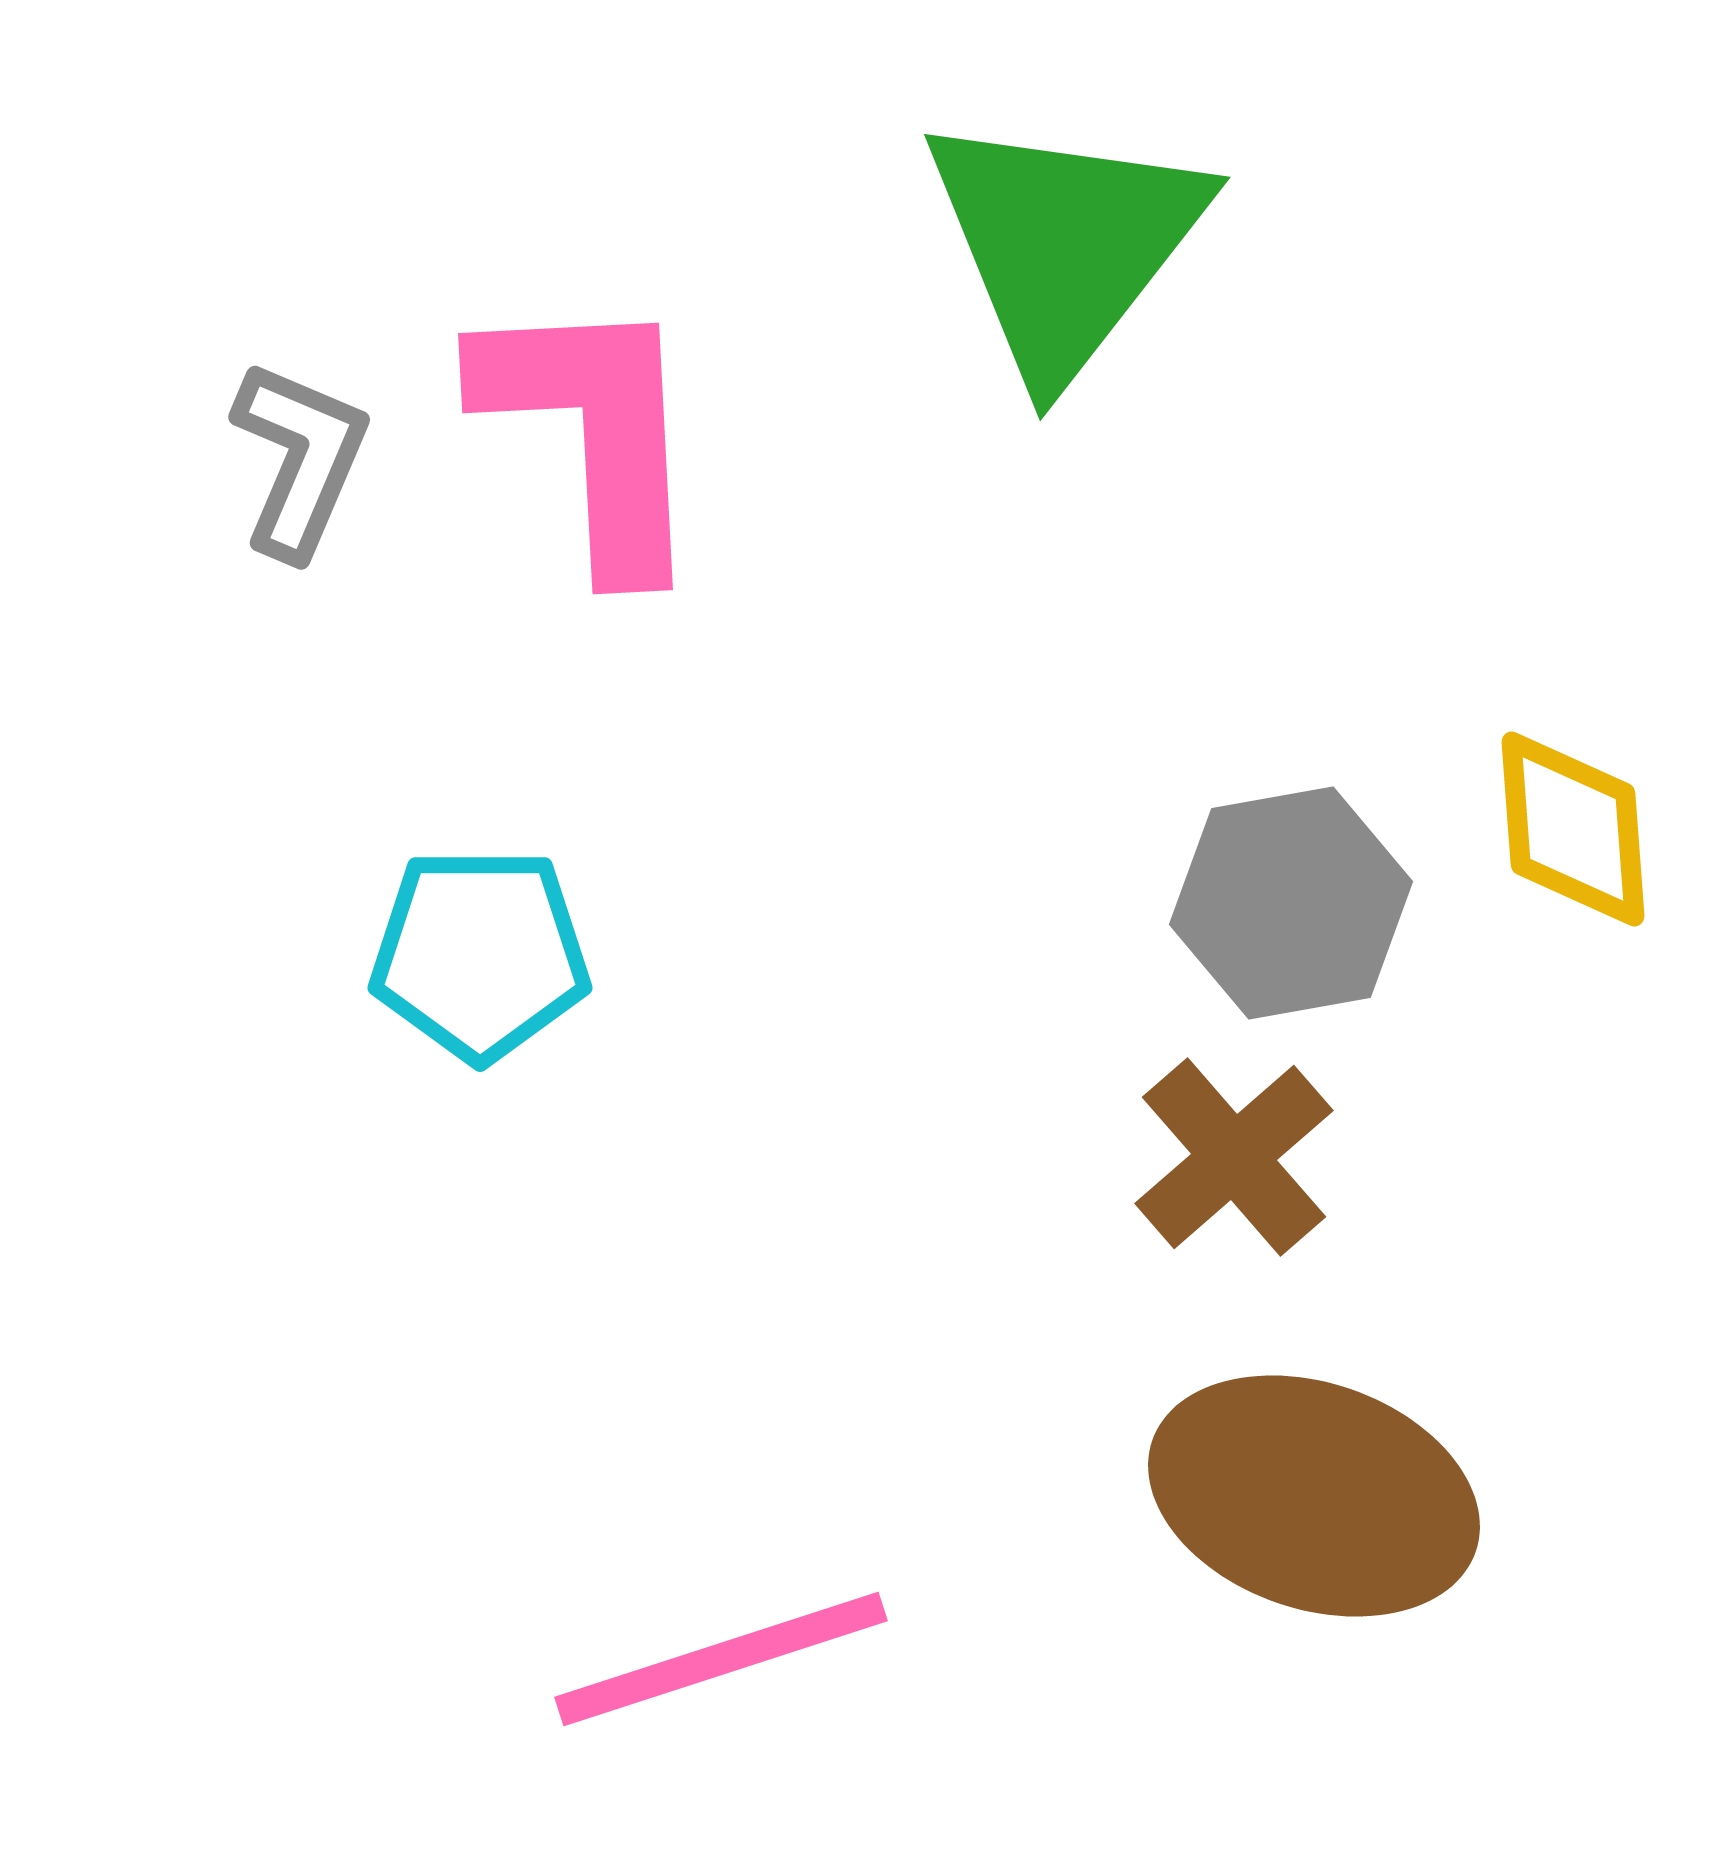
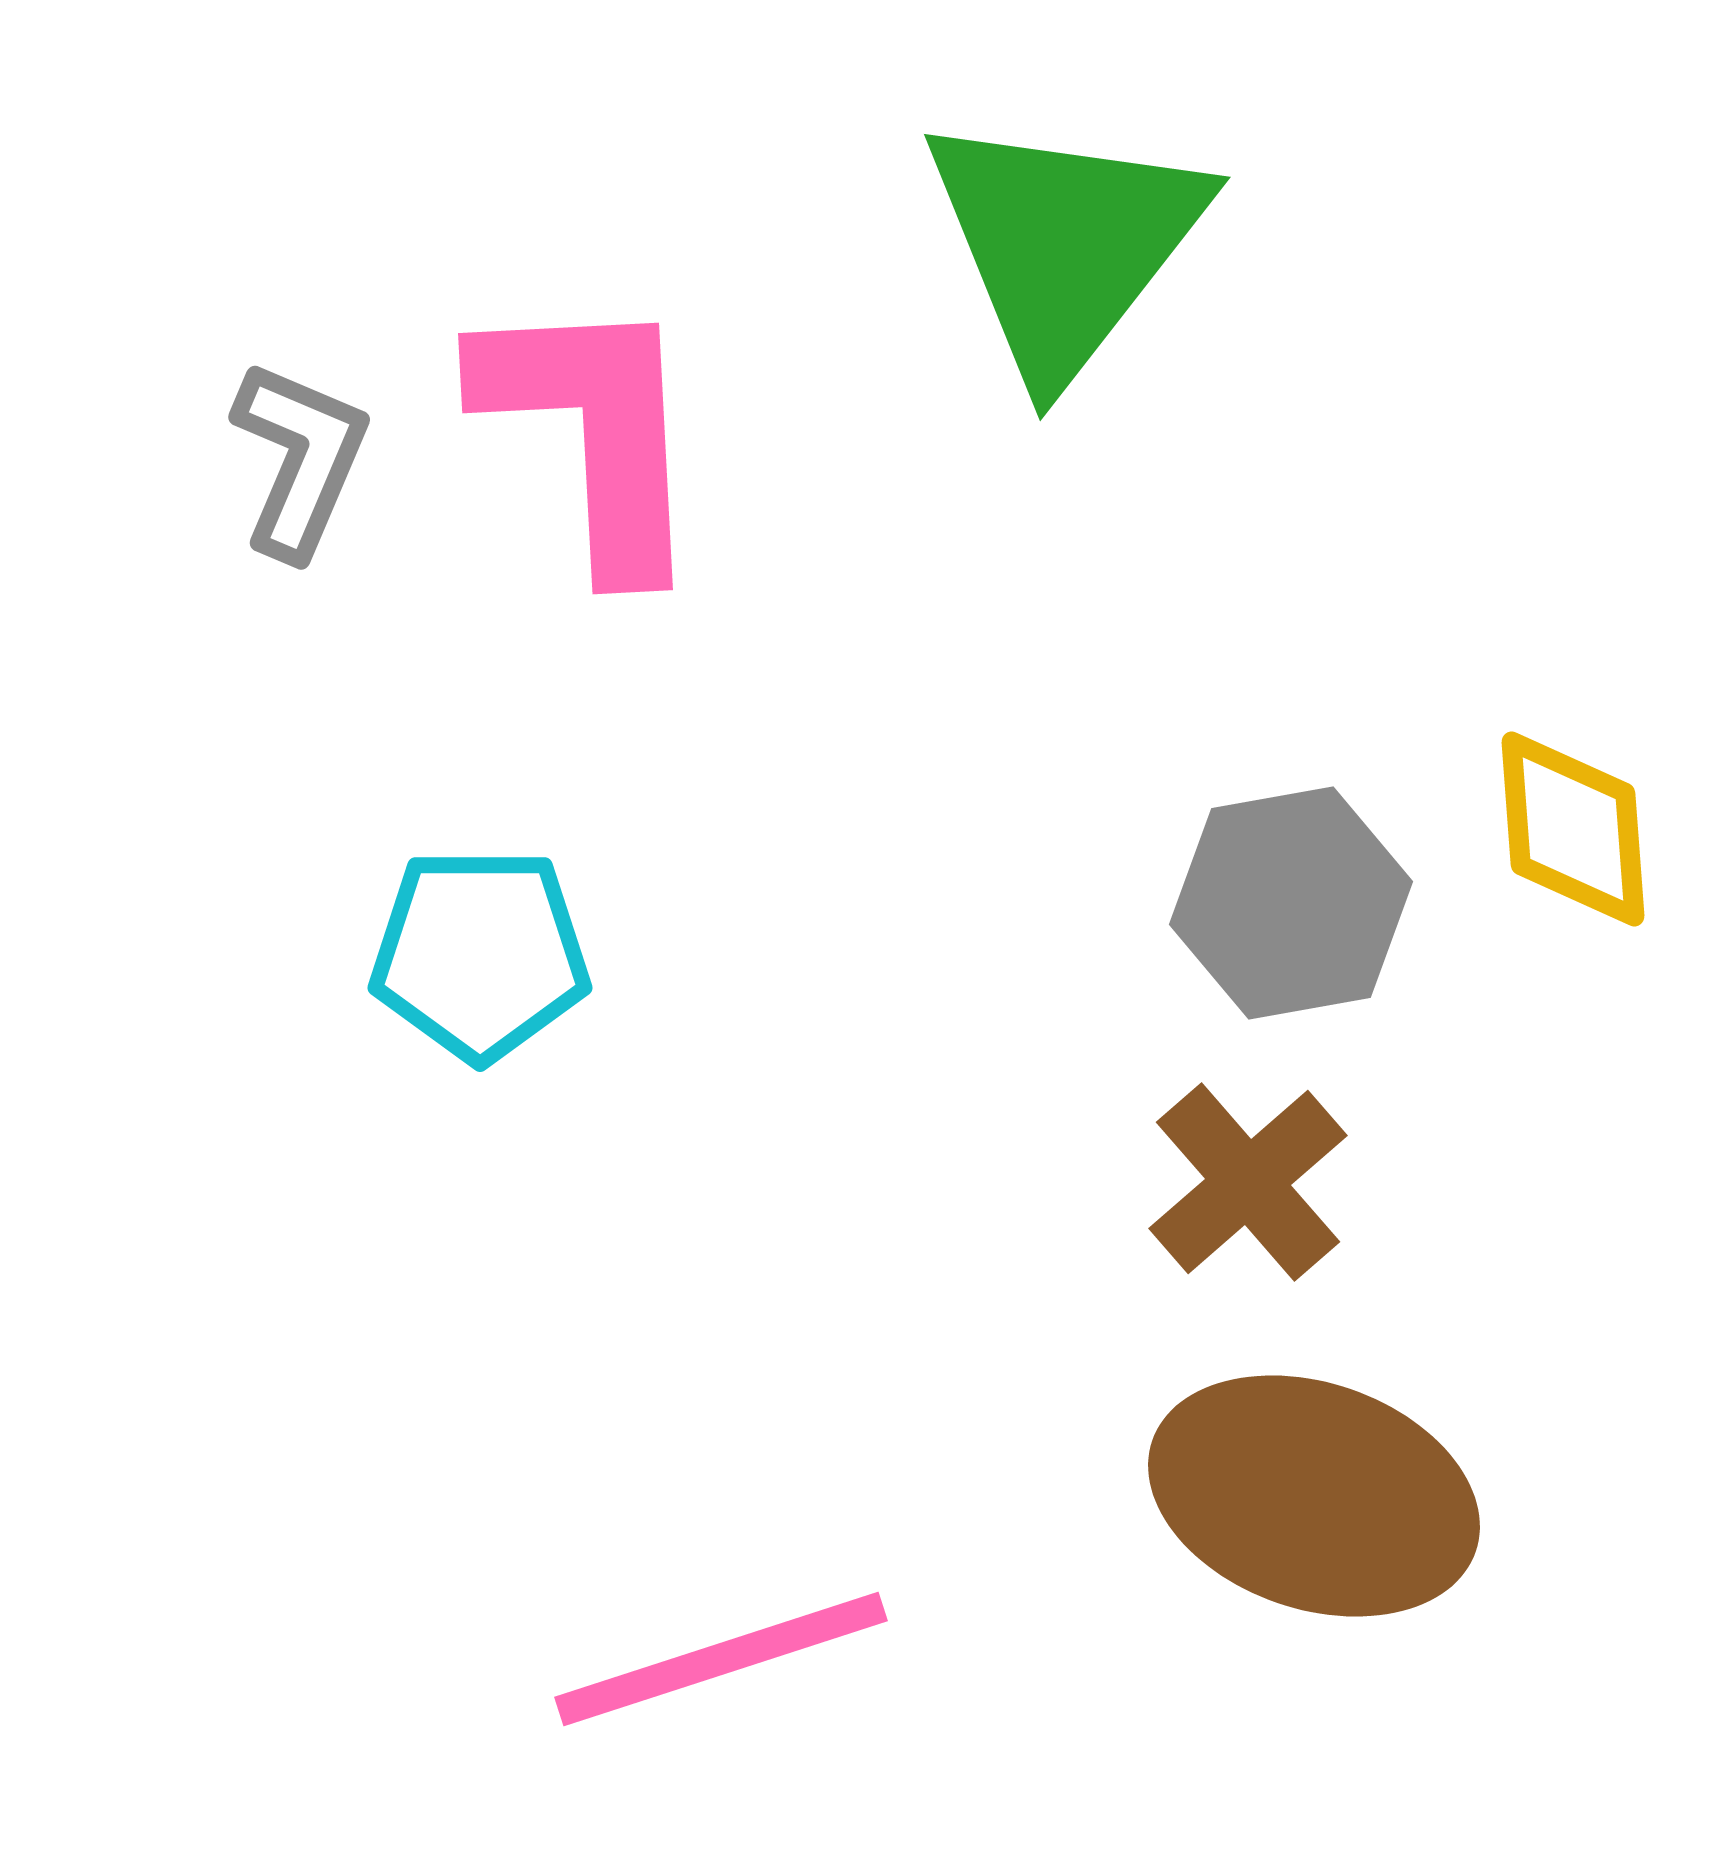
brown cross: moved 14 px right, 25 px down
